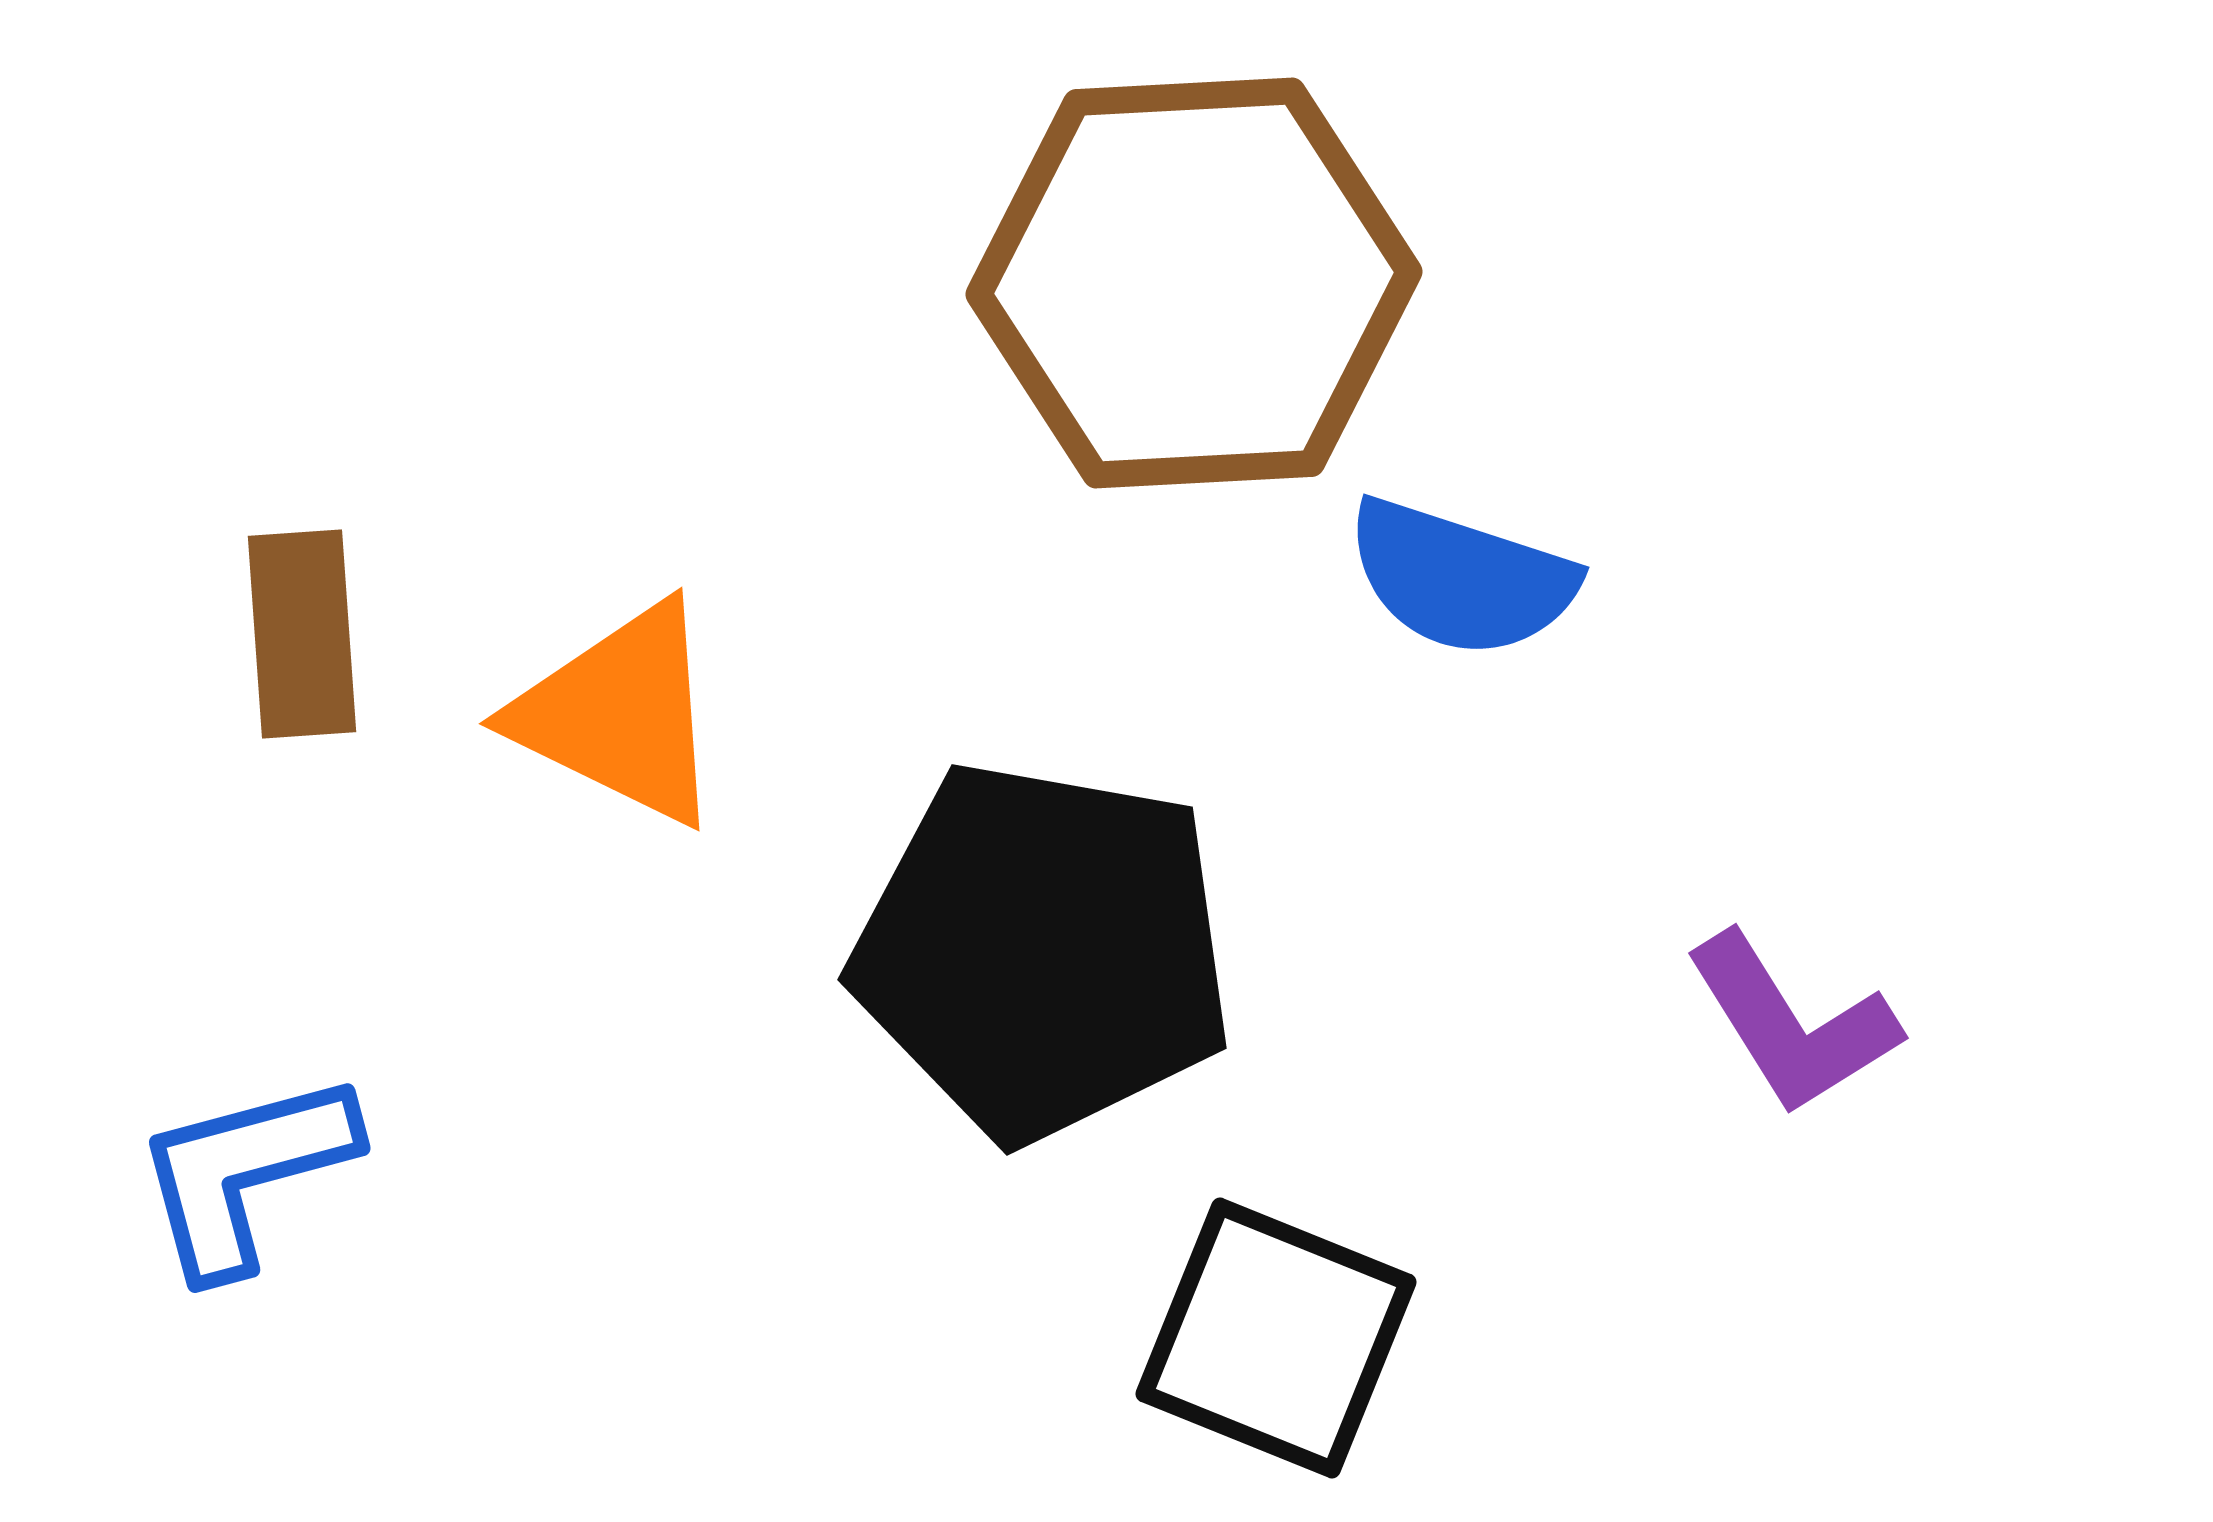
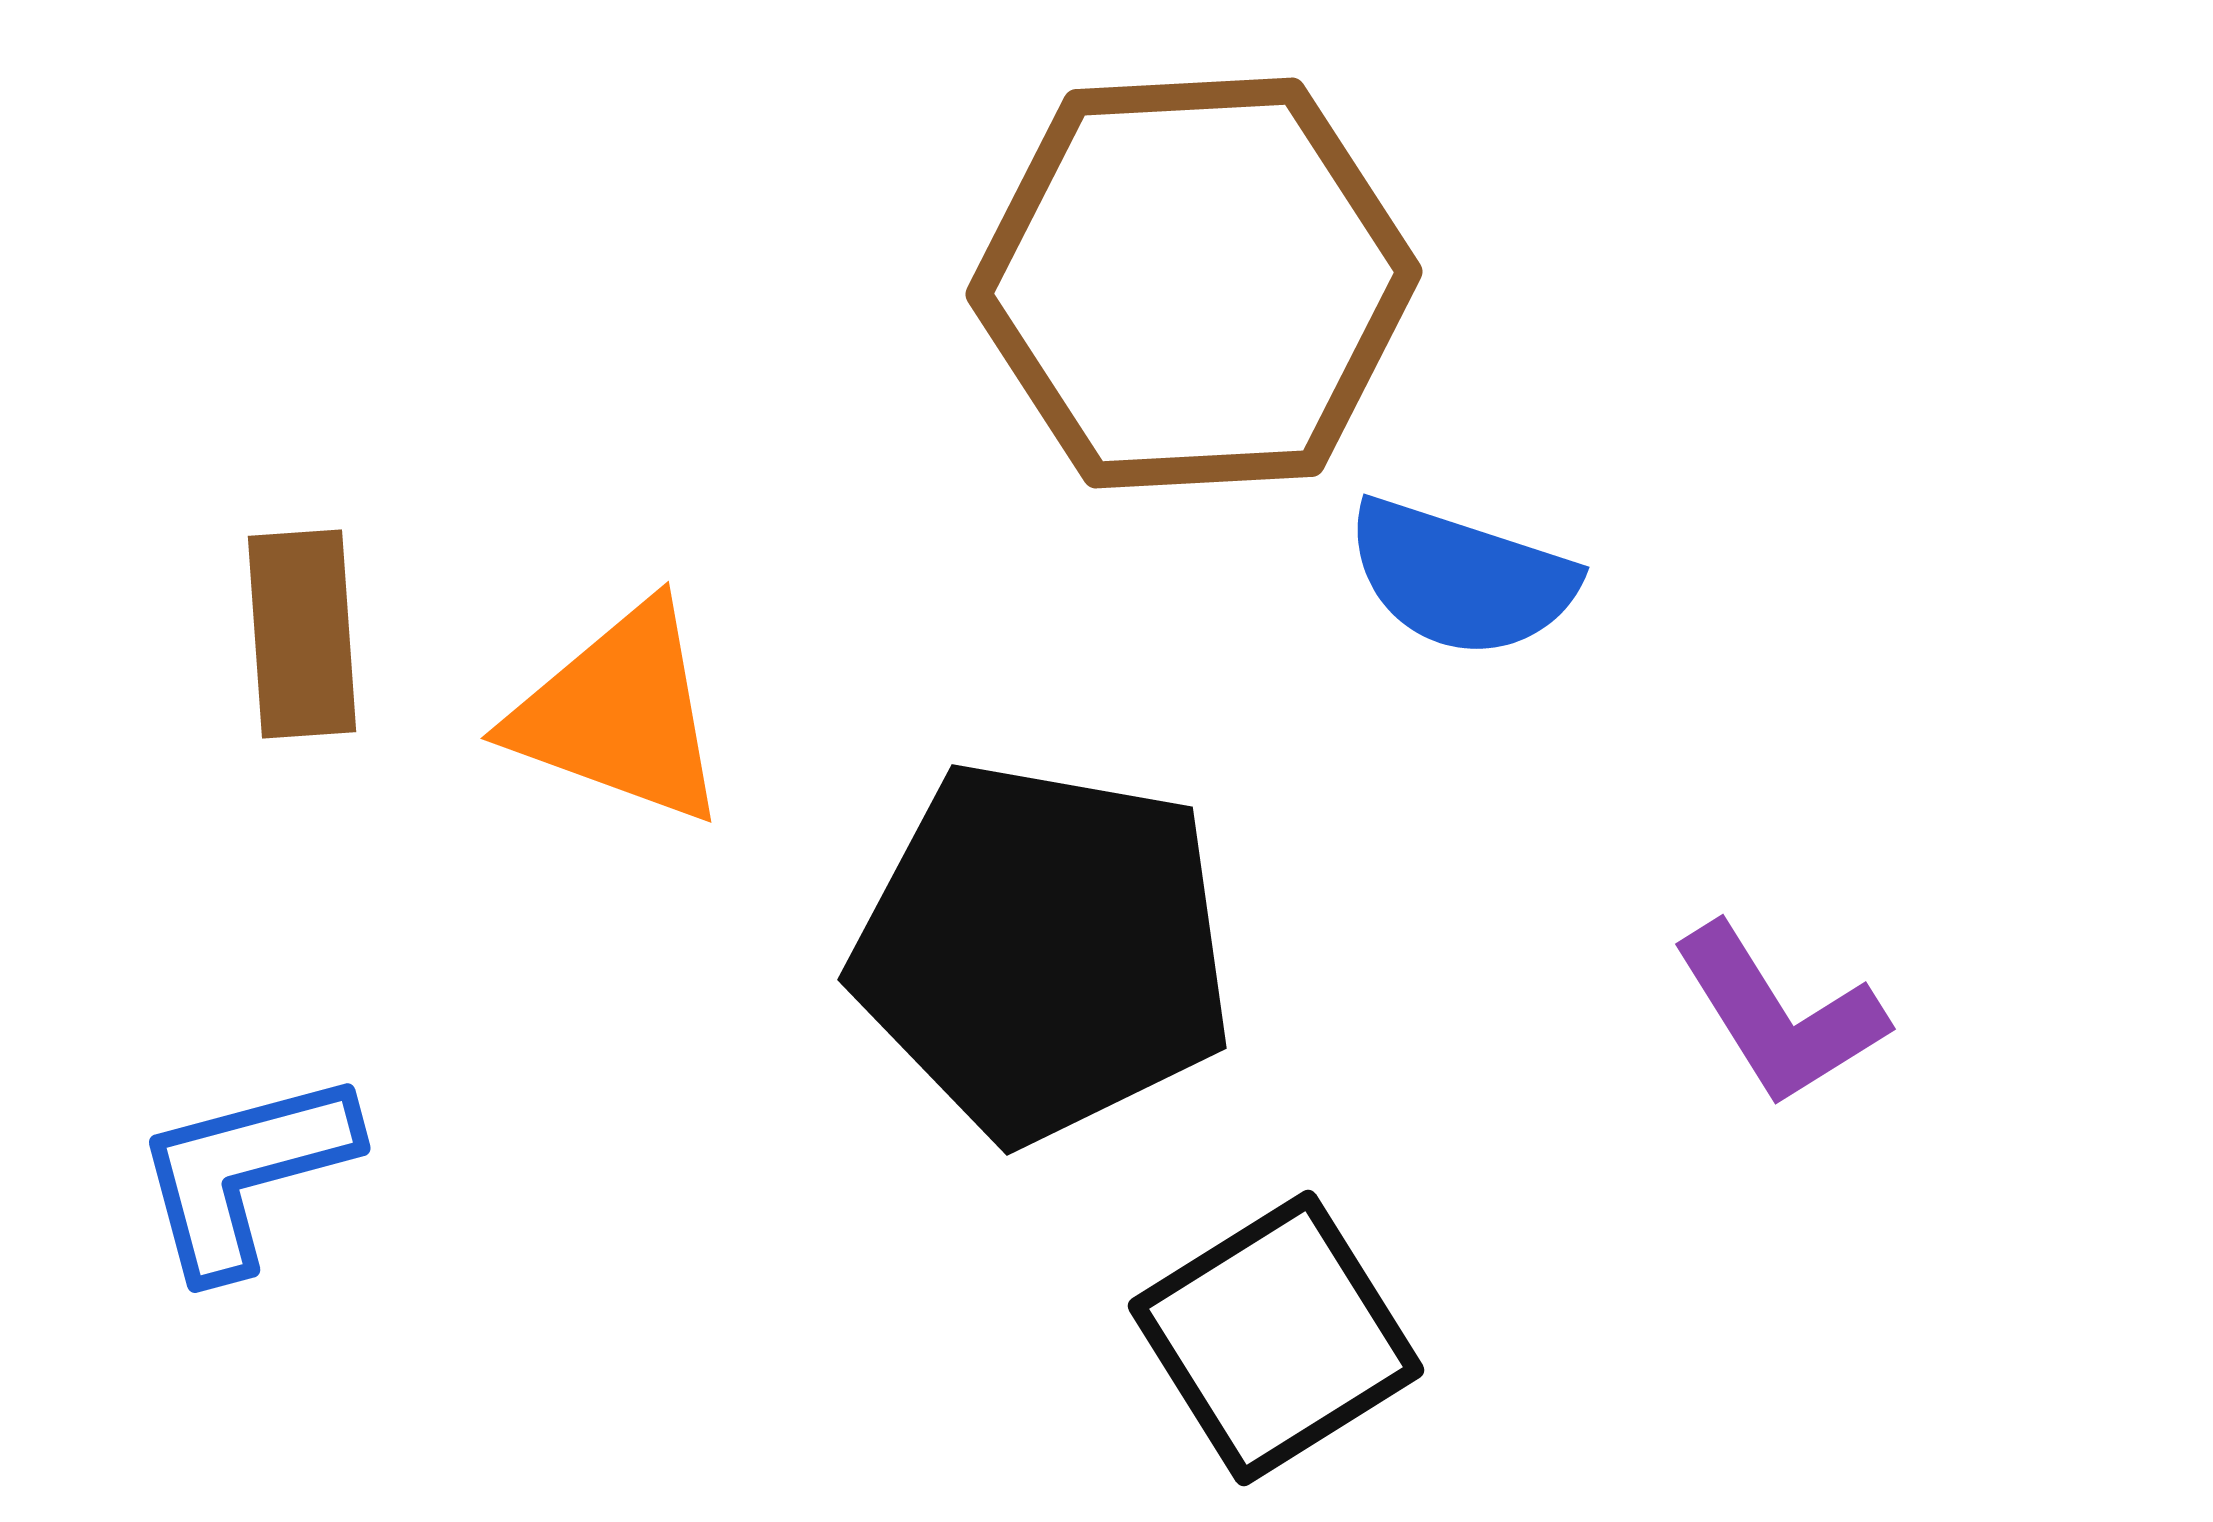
orange triangle: rotated 6 degrees counterclockwise
purple L-shape: moved 13 px left, 9 px up
black square: rotated 36 degrees clockwise
